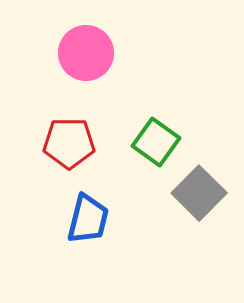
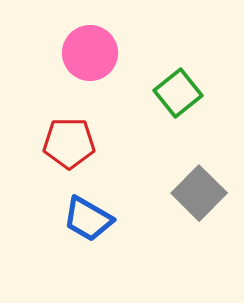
pink circle: moved 4 px right
green square: moved 22 px right, 49 px up; rotated 15 degrees clockwise
blue trapezoid: rotated 106 degrees clockwise
